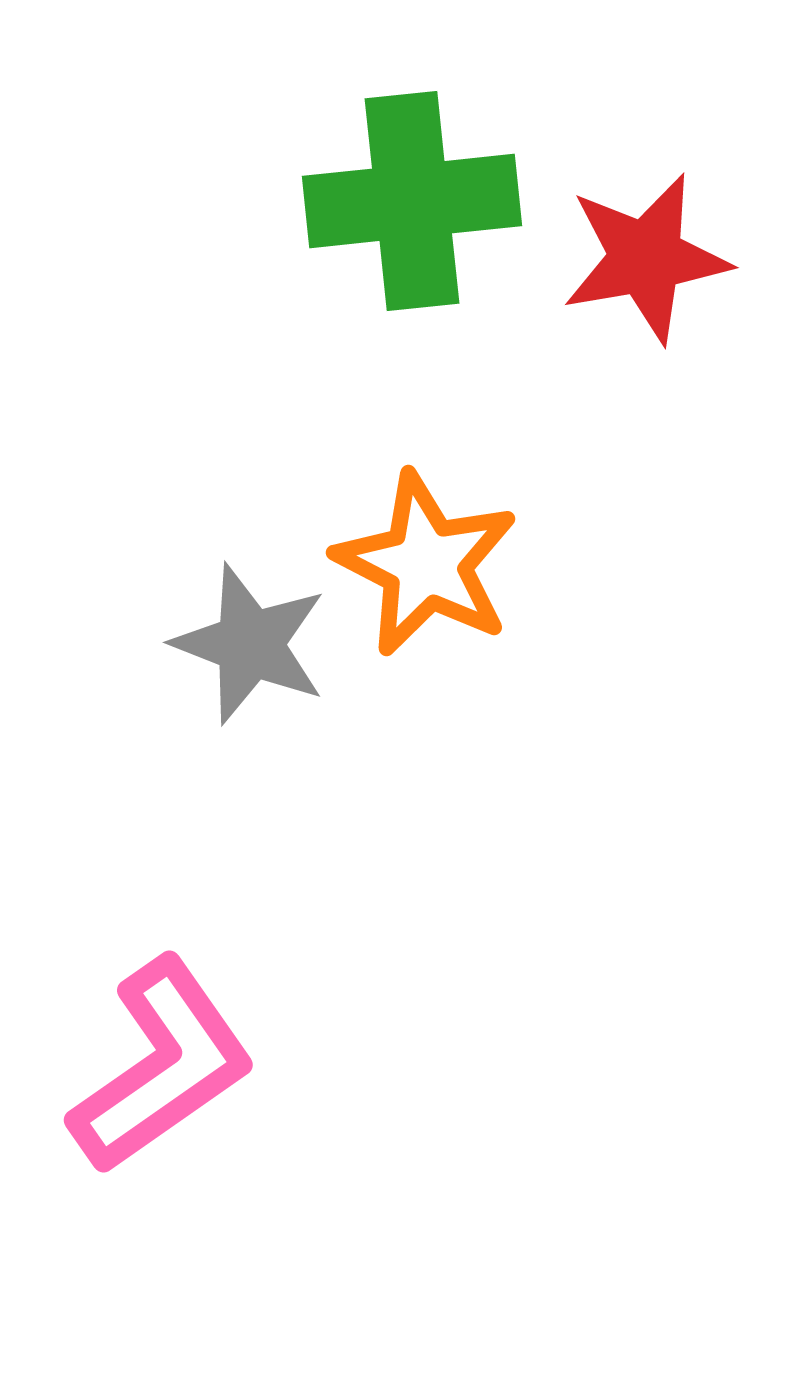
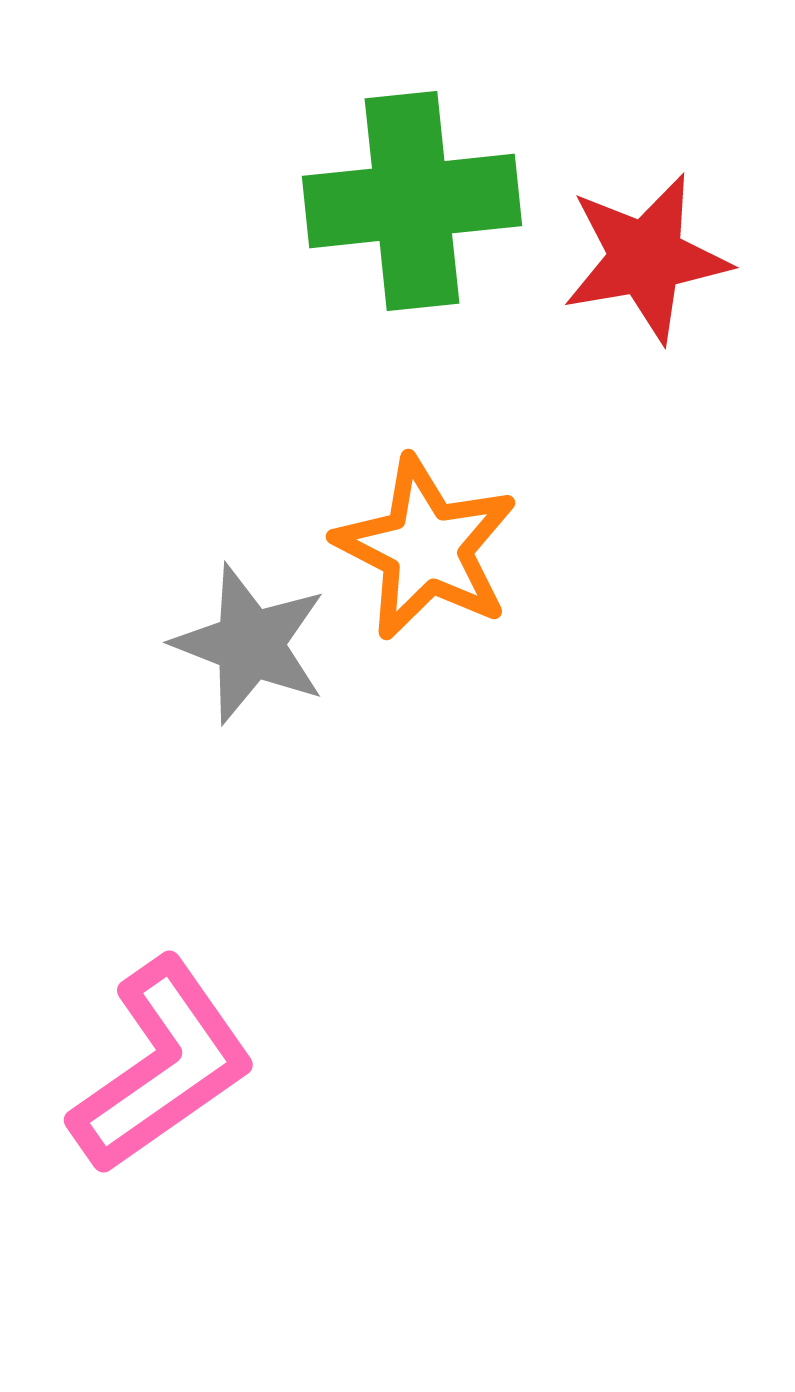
orange star: moved 16 px up
